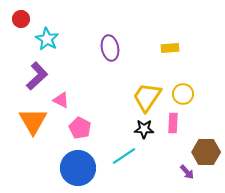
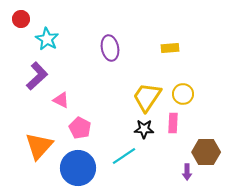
orange triangle: moved 6 px right, 25 px down; rotated 12 degrees clockwise
purple arrow: rotated 42 degrees clockwise
